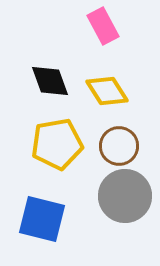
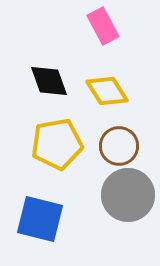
black diamond: moved 1 px left
gray circle: moved 3 px right, 1 px up
blue square: moved 2 px left
